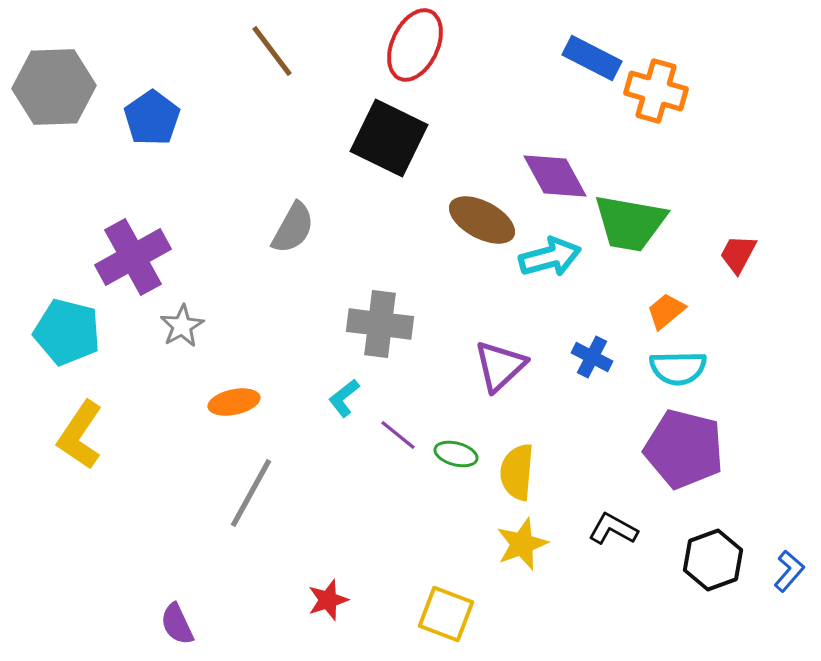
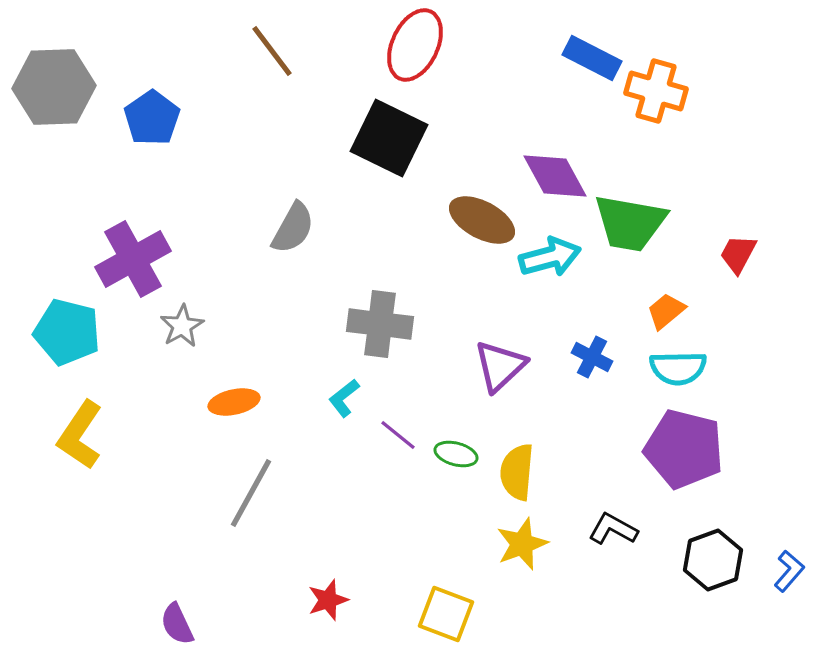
purple cross: moved 2 px down
